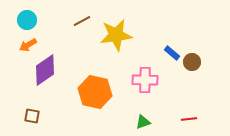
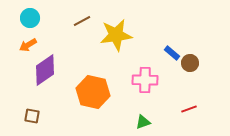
cyan circle: moved 3 px right, 2 px up
brown circle: moved 2 px left, 1 px down
orange hexagon: moved 2 px left
red line: moved 10 px up; rotated 14 degrees counterclockwise
